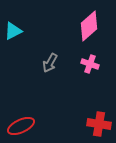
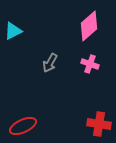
red ellipse: moved 2 px right
